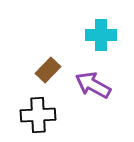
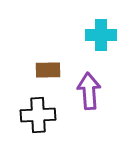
brown rectangle: rotated 45 degrees clockwise
purple arrow: moved 4 px left, 6 px down; rotated 57 degrees clockwise
